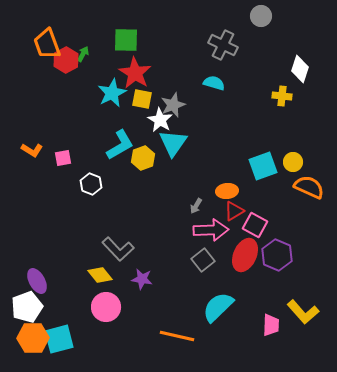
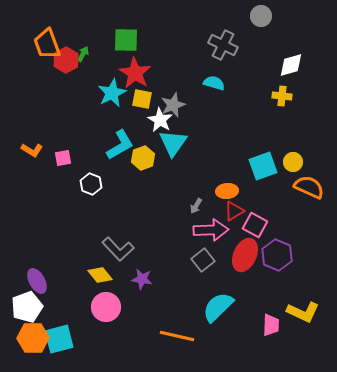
white diamond at (300, 69): moved 9 px left, 4 px up; rotated 56 degrees clockwise
yellow L-shape at (303, 312): rotated 24 degrees counterclockwise
